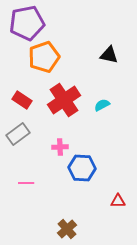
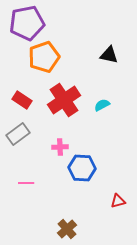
red triangle: rotated 14 degrees counterclockwise
